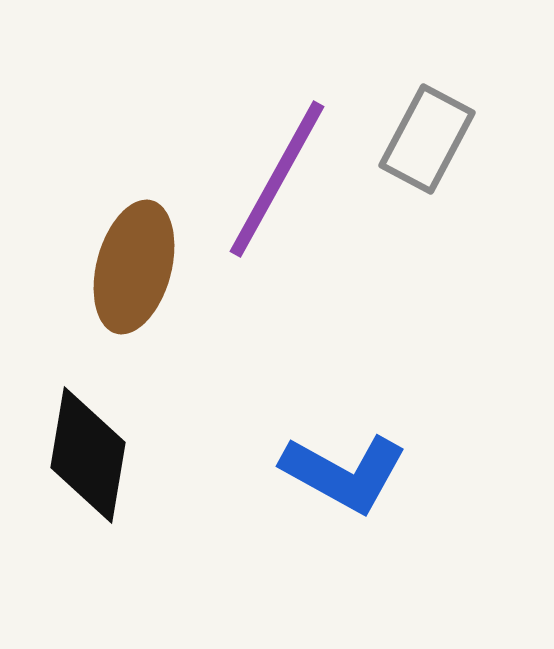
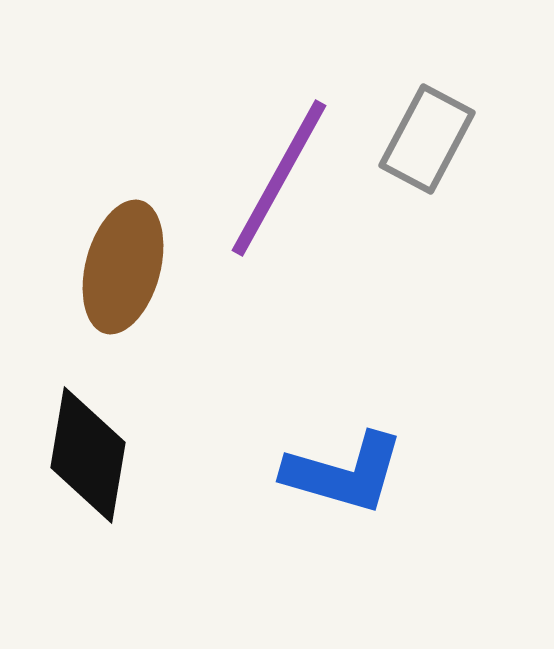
purple line: moved 2 px right, 1 px up
brown ellipse: moved 11 px left
blue L-shape: rotated 13 degrees counterclockwise
